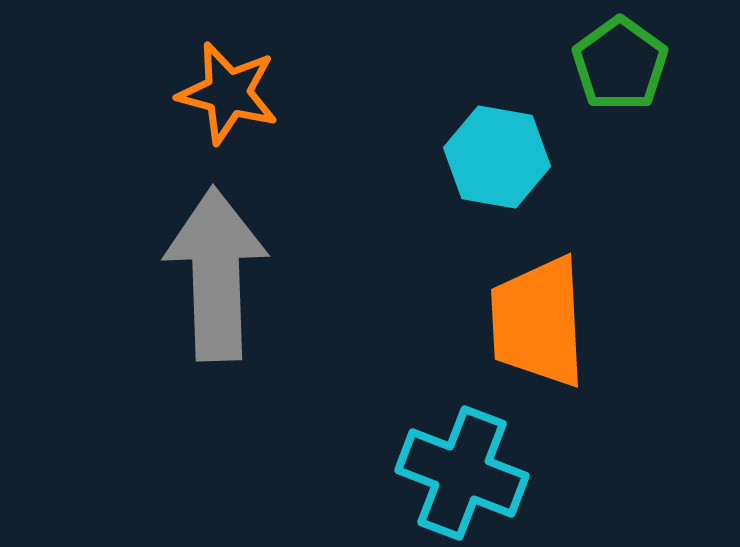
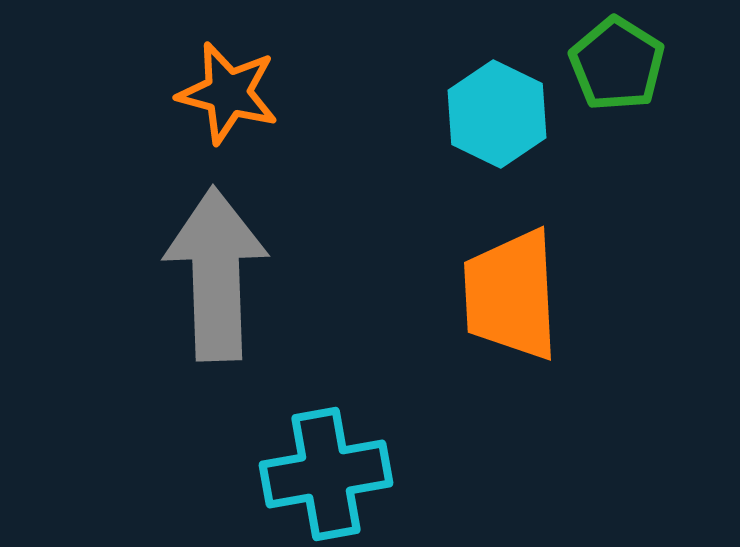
green pentagon: moved 3 px left; rotated 4 degrees counterclockwise
cyan hexagon: moved 43 px up; rotated 16 degrees clockwise
orange trapezoid: moved 27 px left, 27 px up
cyan cross: moved 136 px left, 1 px down; rotated 31 degrees counterclockwise
